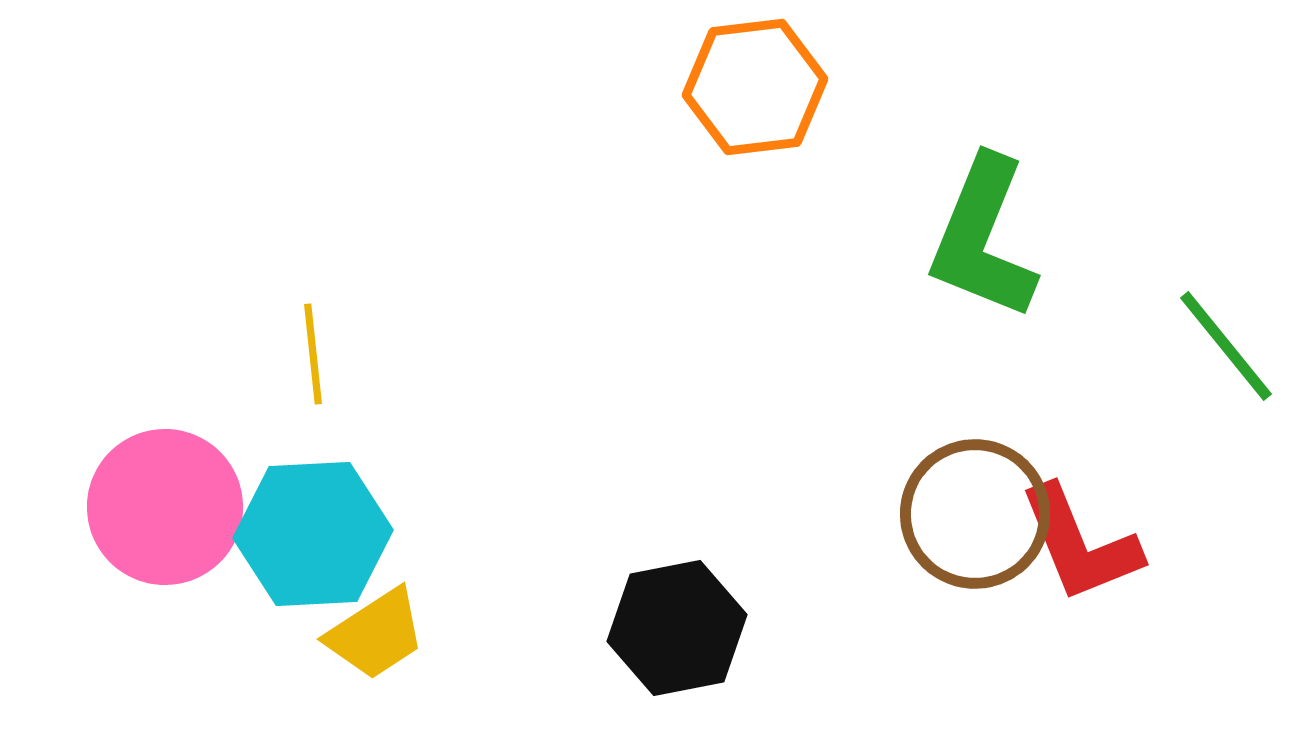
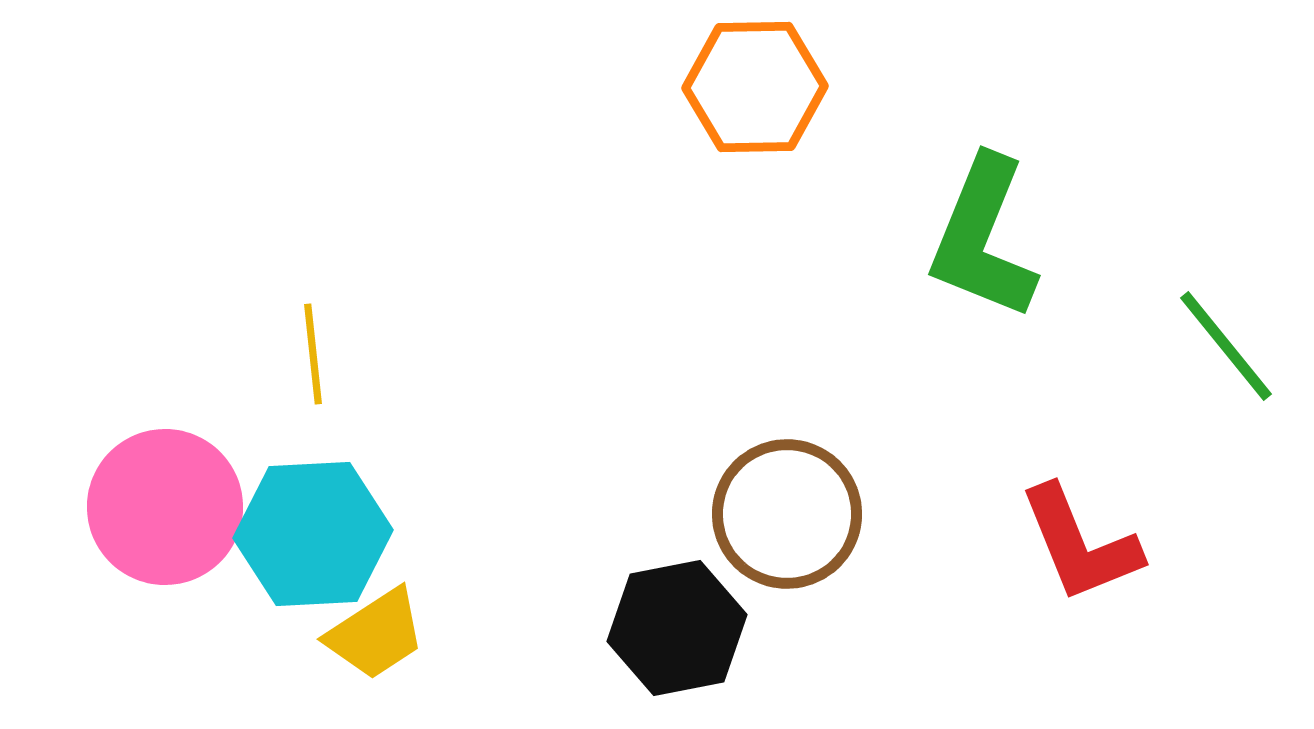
orange hexagon: rotated 6 degrees clockwise
brown circle: moved 188 px left
